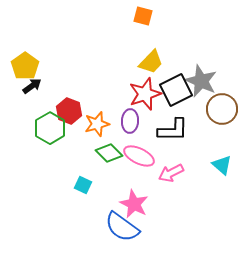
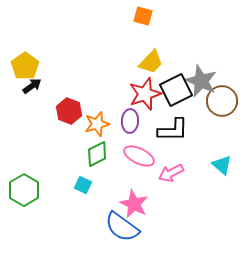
brown circle: moved 8 px up
green hexagon: moved 26 px left, 62 px down
green diamond: moved 12 px left, 1 px down; rotated 72 degrees counterclockwise
